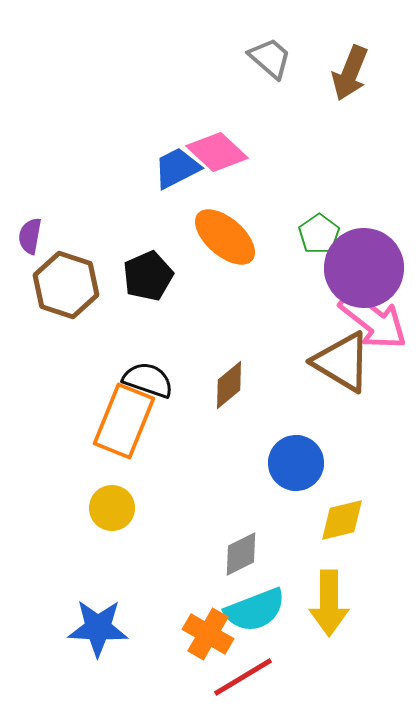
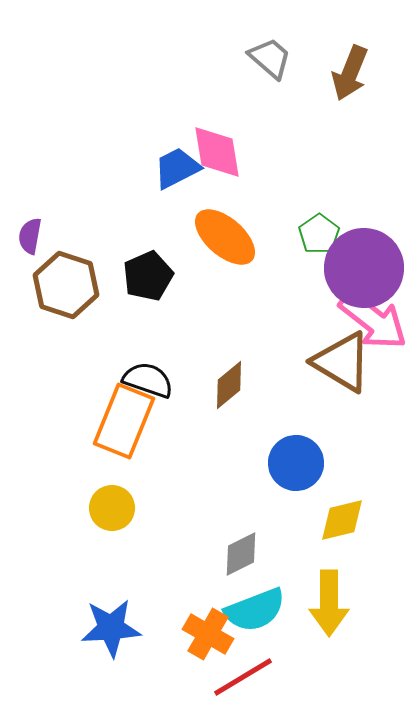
pink diamond: rotated 38 degrees clockwise
blue star: moved 13 px right; rotated 6 degrees counterclockwise
